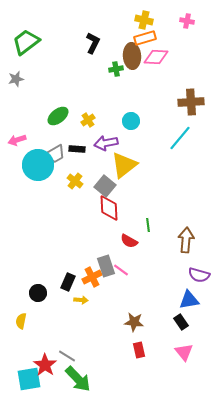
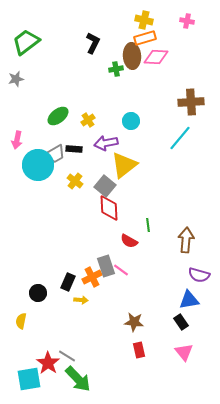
pink arrow at (17, 140): rotated 60 degrees counterclockwise
black rectangle at (77, 149): moved 3 px left
red star at (45, 365): moved 3 px right, 2 px up
